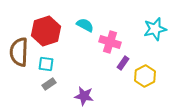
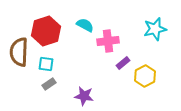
pink cross: moved 2 px left, 1 px up; rotated 25 degrees counterclockwise
purple rectangle: rotated 16 degrees clockwise
